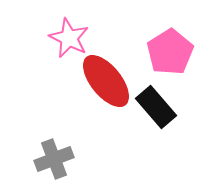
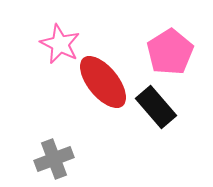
pink star: moved 9 px left, 6 px down
red ellipse: moved 3 px left, 1 px down
